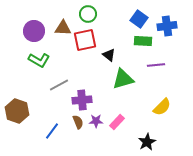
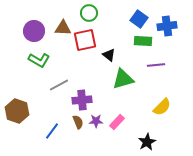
green circle: moved 1 px right, 1 px up
